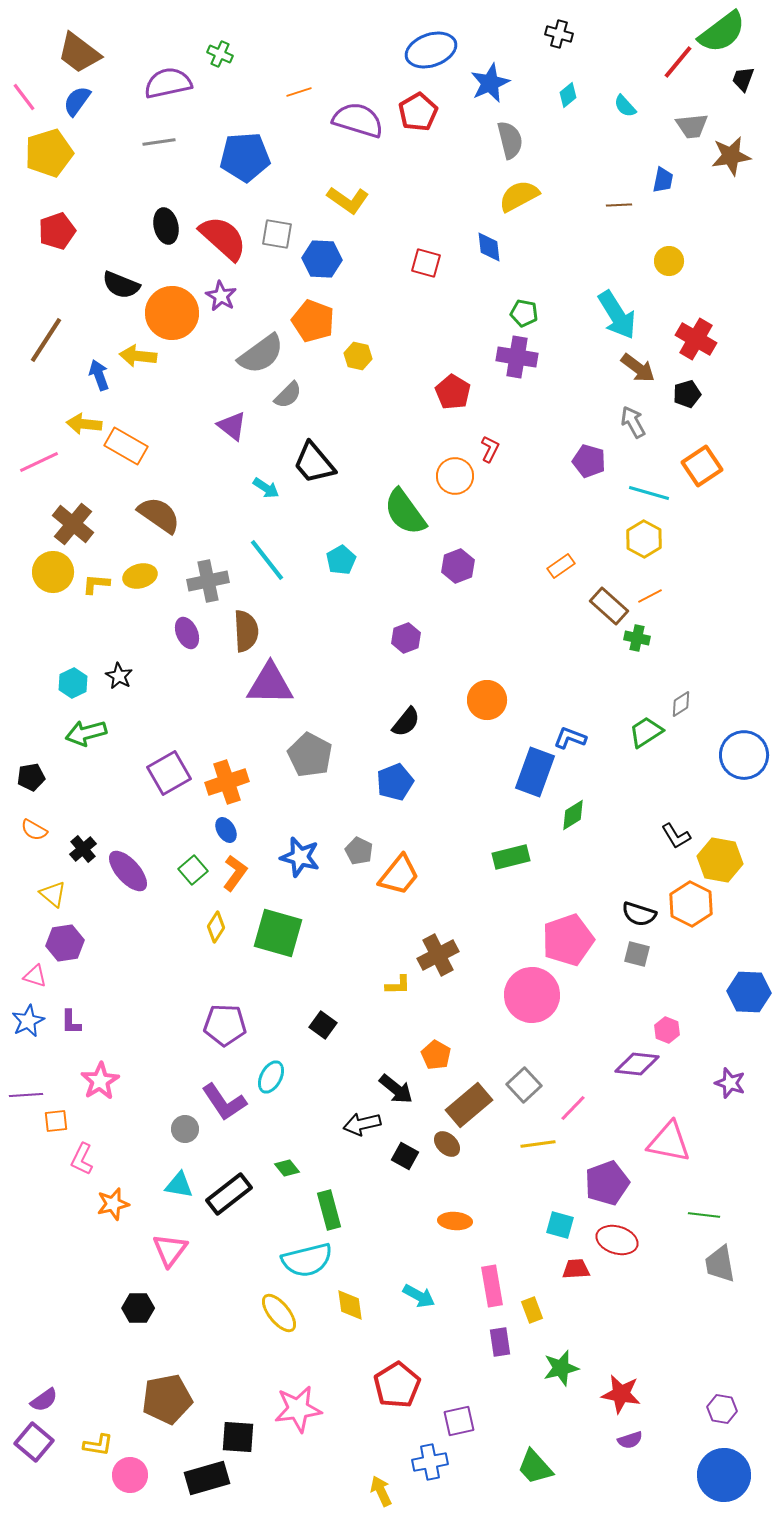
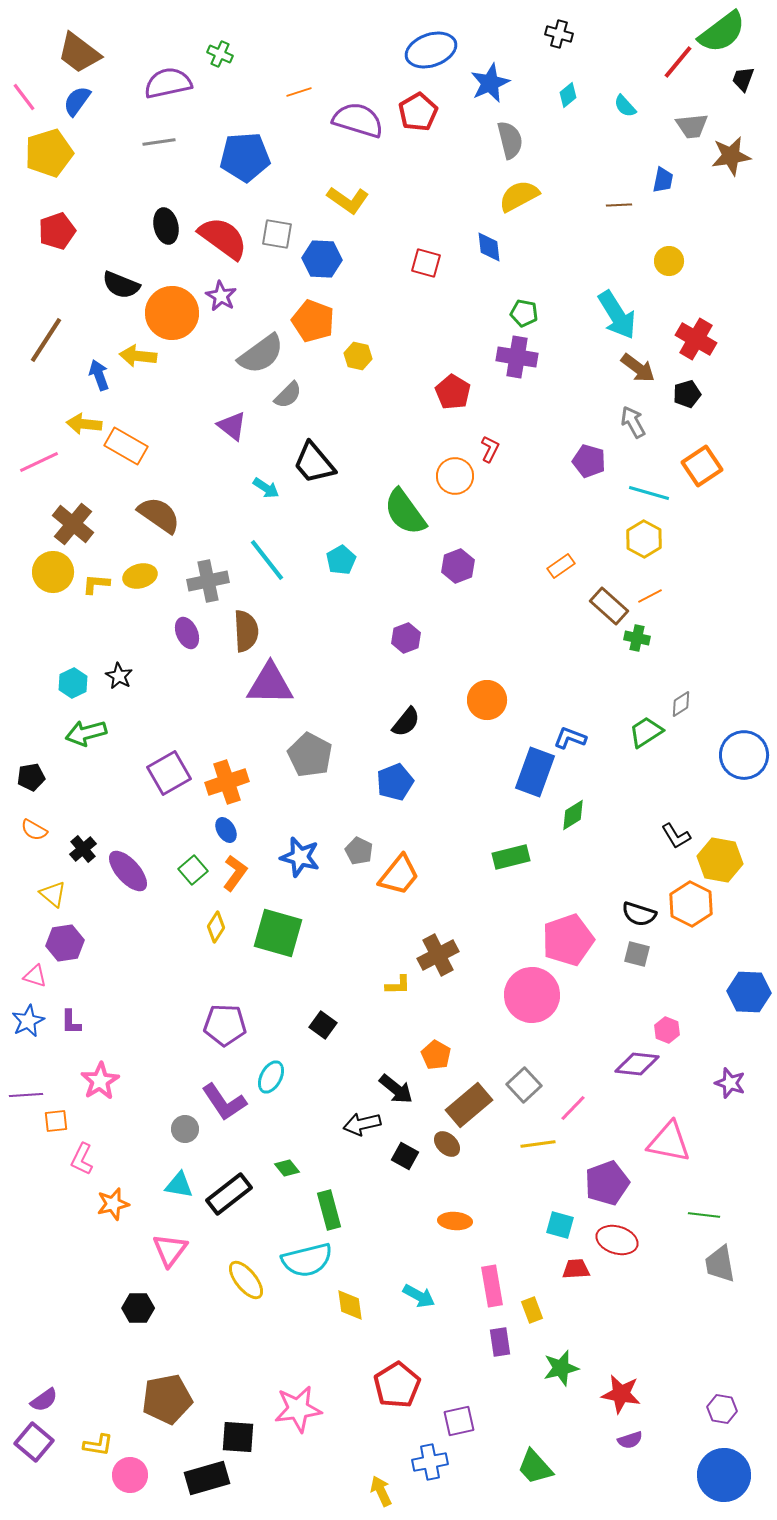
red semicircle at (223, 238): rotated 6 degrees counterclockwise
yellow ellipse at (279, 1313): moved 33 px left, 33 px up
